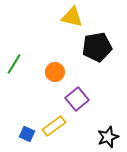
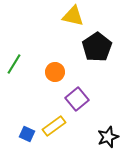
yellow triangle: moved 1 px right, 1 px up
black pentagon: rotated 24 degrees counterclockwise
